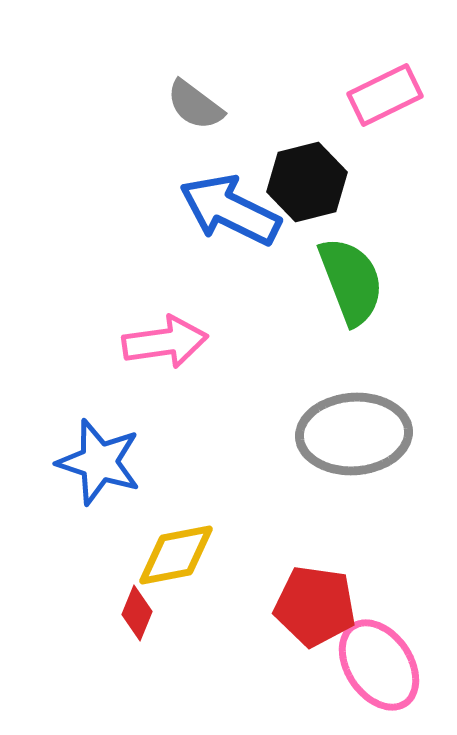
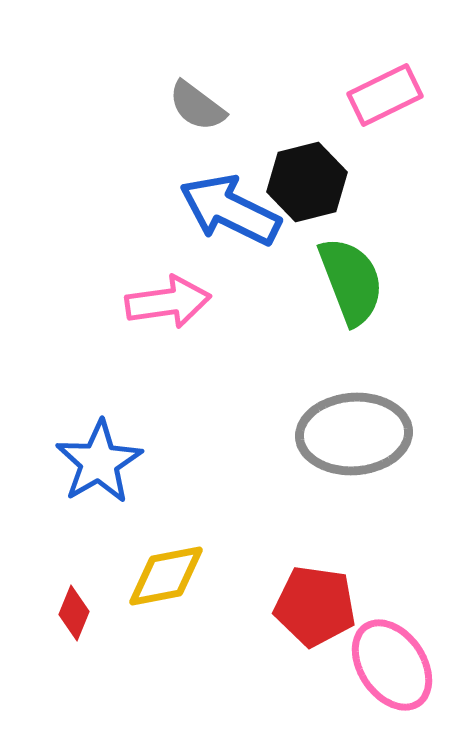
gray semicircle: moved 2 px right, 1 px down
pink arrow: moved 3 px right, 40 px up
blue star: rotated 24 degrees clockwise
yellow diamond: moved 10 px left, 21 px down
red diamond: moved 63 px left
pink ellipse: moved 13 px right
